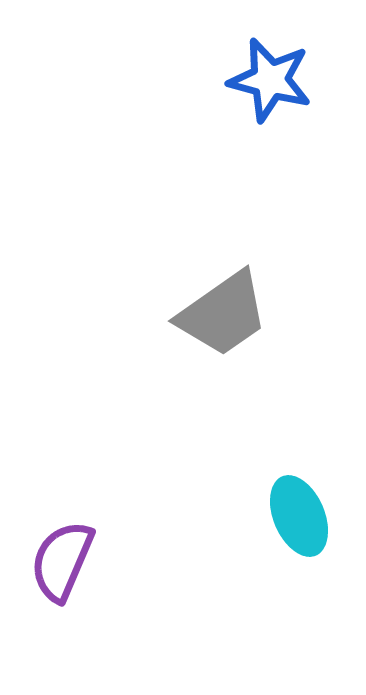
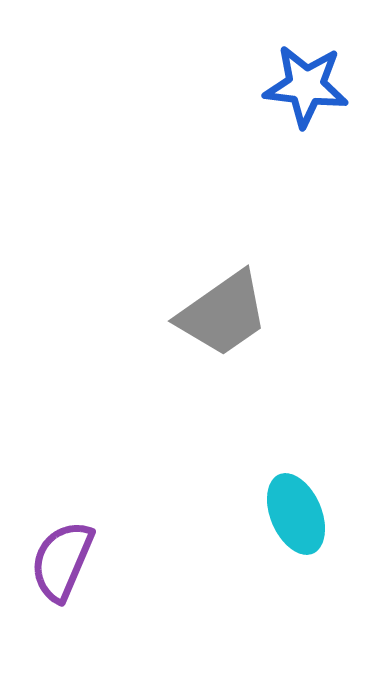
blue star: moved 36 px right, 6 px down; rotated 8 degrees counterclockwise
cyan ellipse: moved 3 px left, 2 px up
